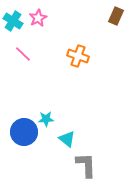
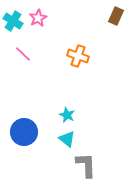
cyan star: moved 21 px right, 4 px up; rotated 28 degrees clockwise
